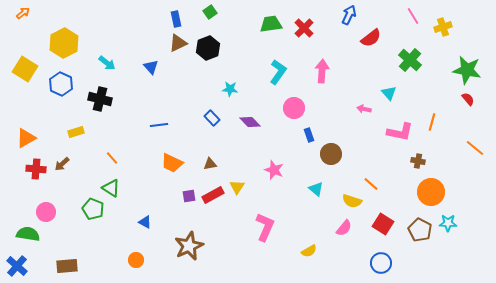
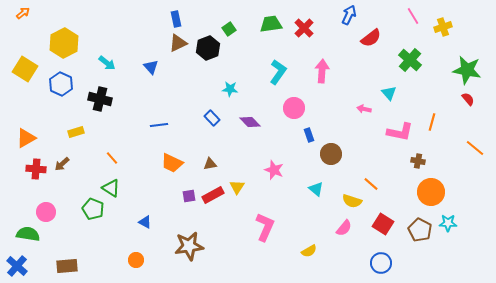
green square at (210, 12): moved 19 px right, 17 px down
brown star at (189, 246): rotated 16 degrees clockwise
